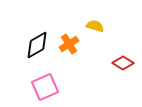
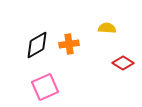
yellow semicircle: moved 12 px right, 2 px down; rotated 12 degrees counterclockwise
orange cross: rotated 24 degrees clockwise
